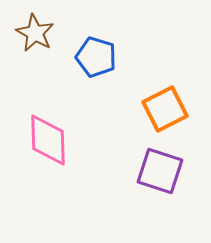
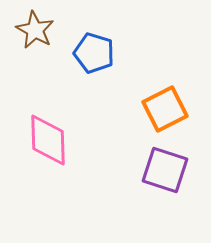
brown star: moved 3 px up
blue pentagon: moved 2 px left, 4 px up
purple square: moved 5 px right, 1 px up
